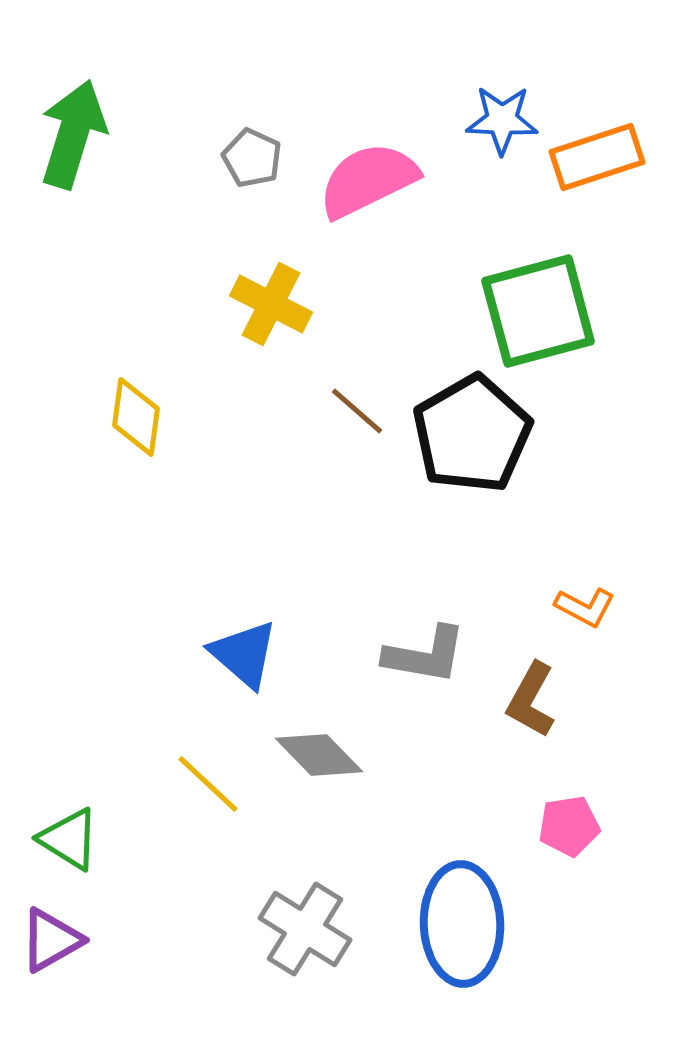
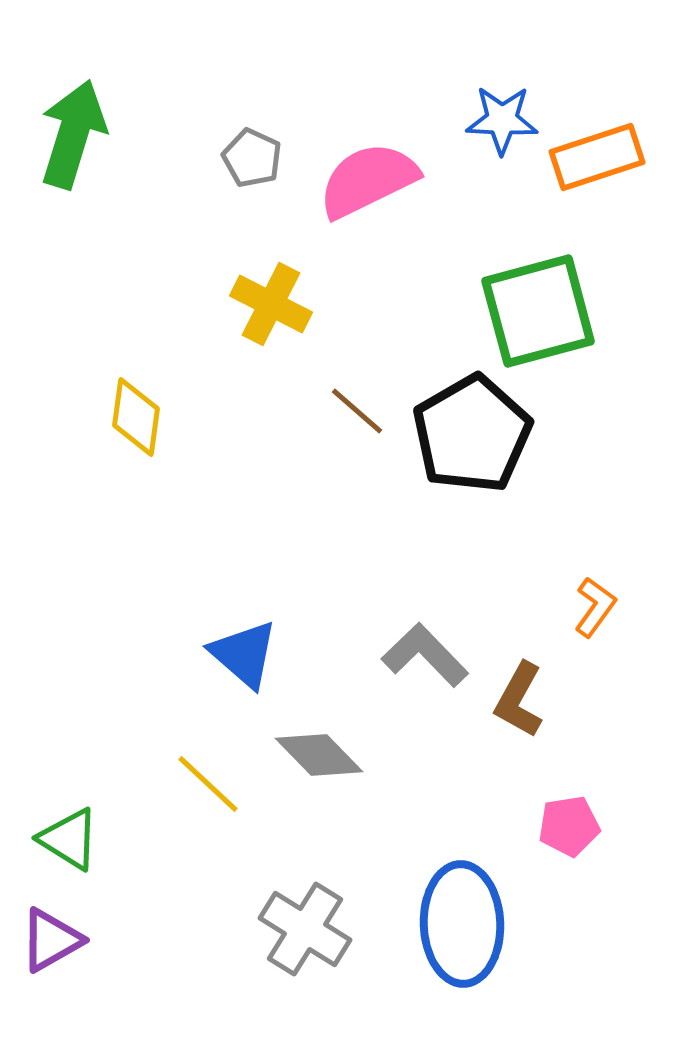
orange L-shape: moved 10 px right; rotated 82 degrees counterclockwise
gray L-shape: rotated 144 degrees counterclockwise
brown L-shape: moved 12 px left
